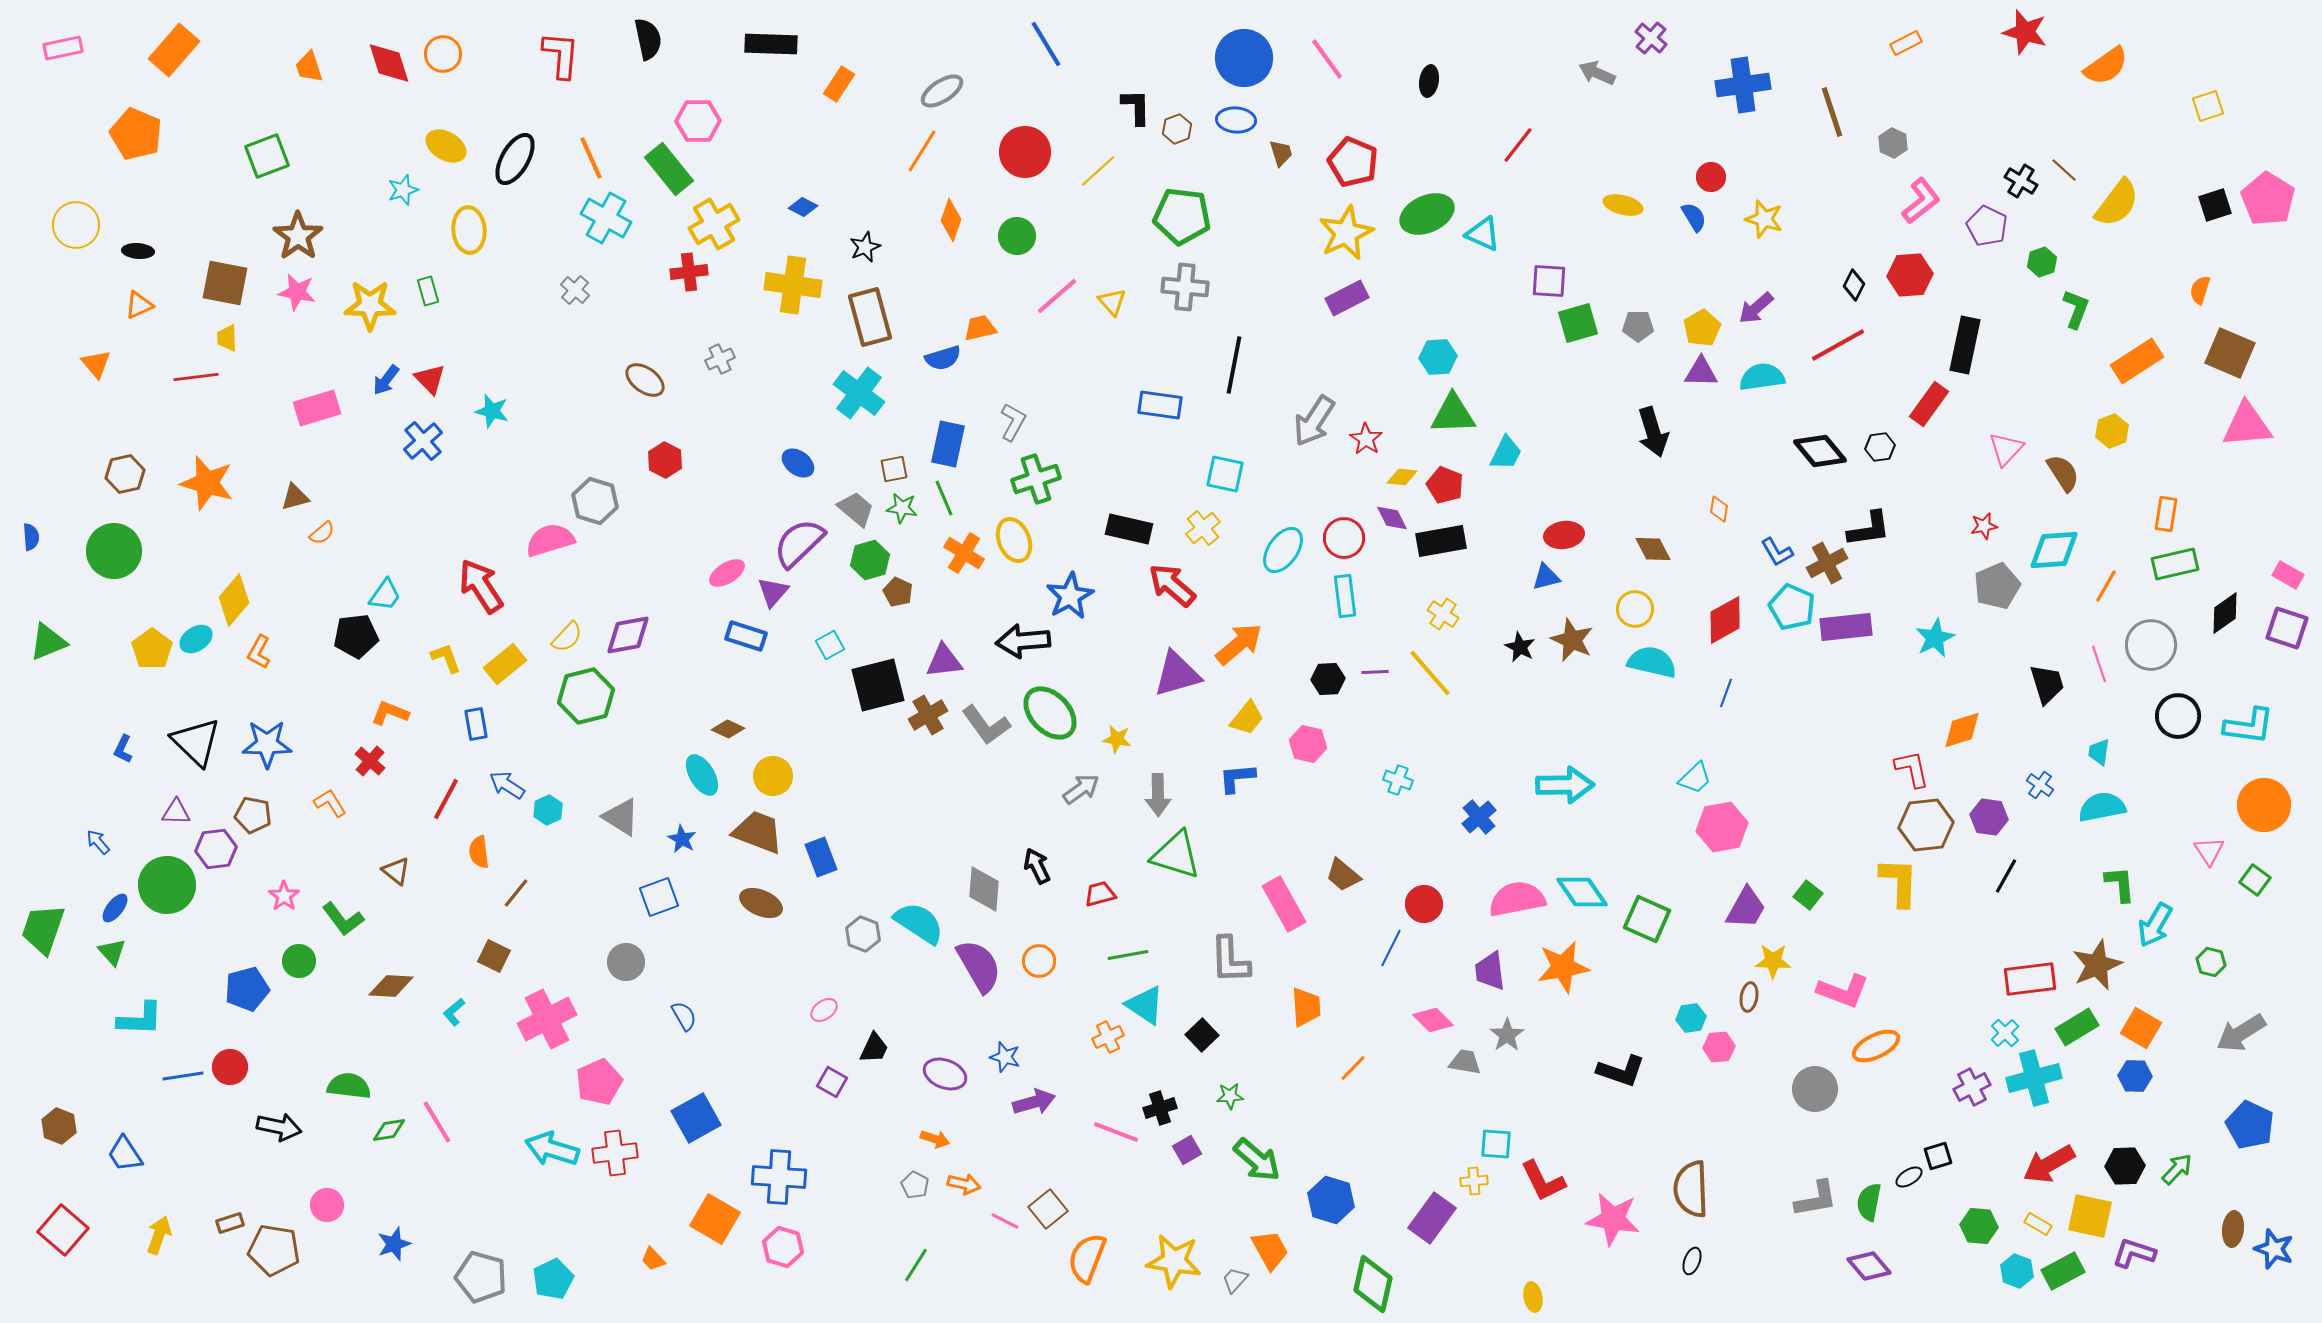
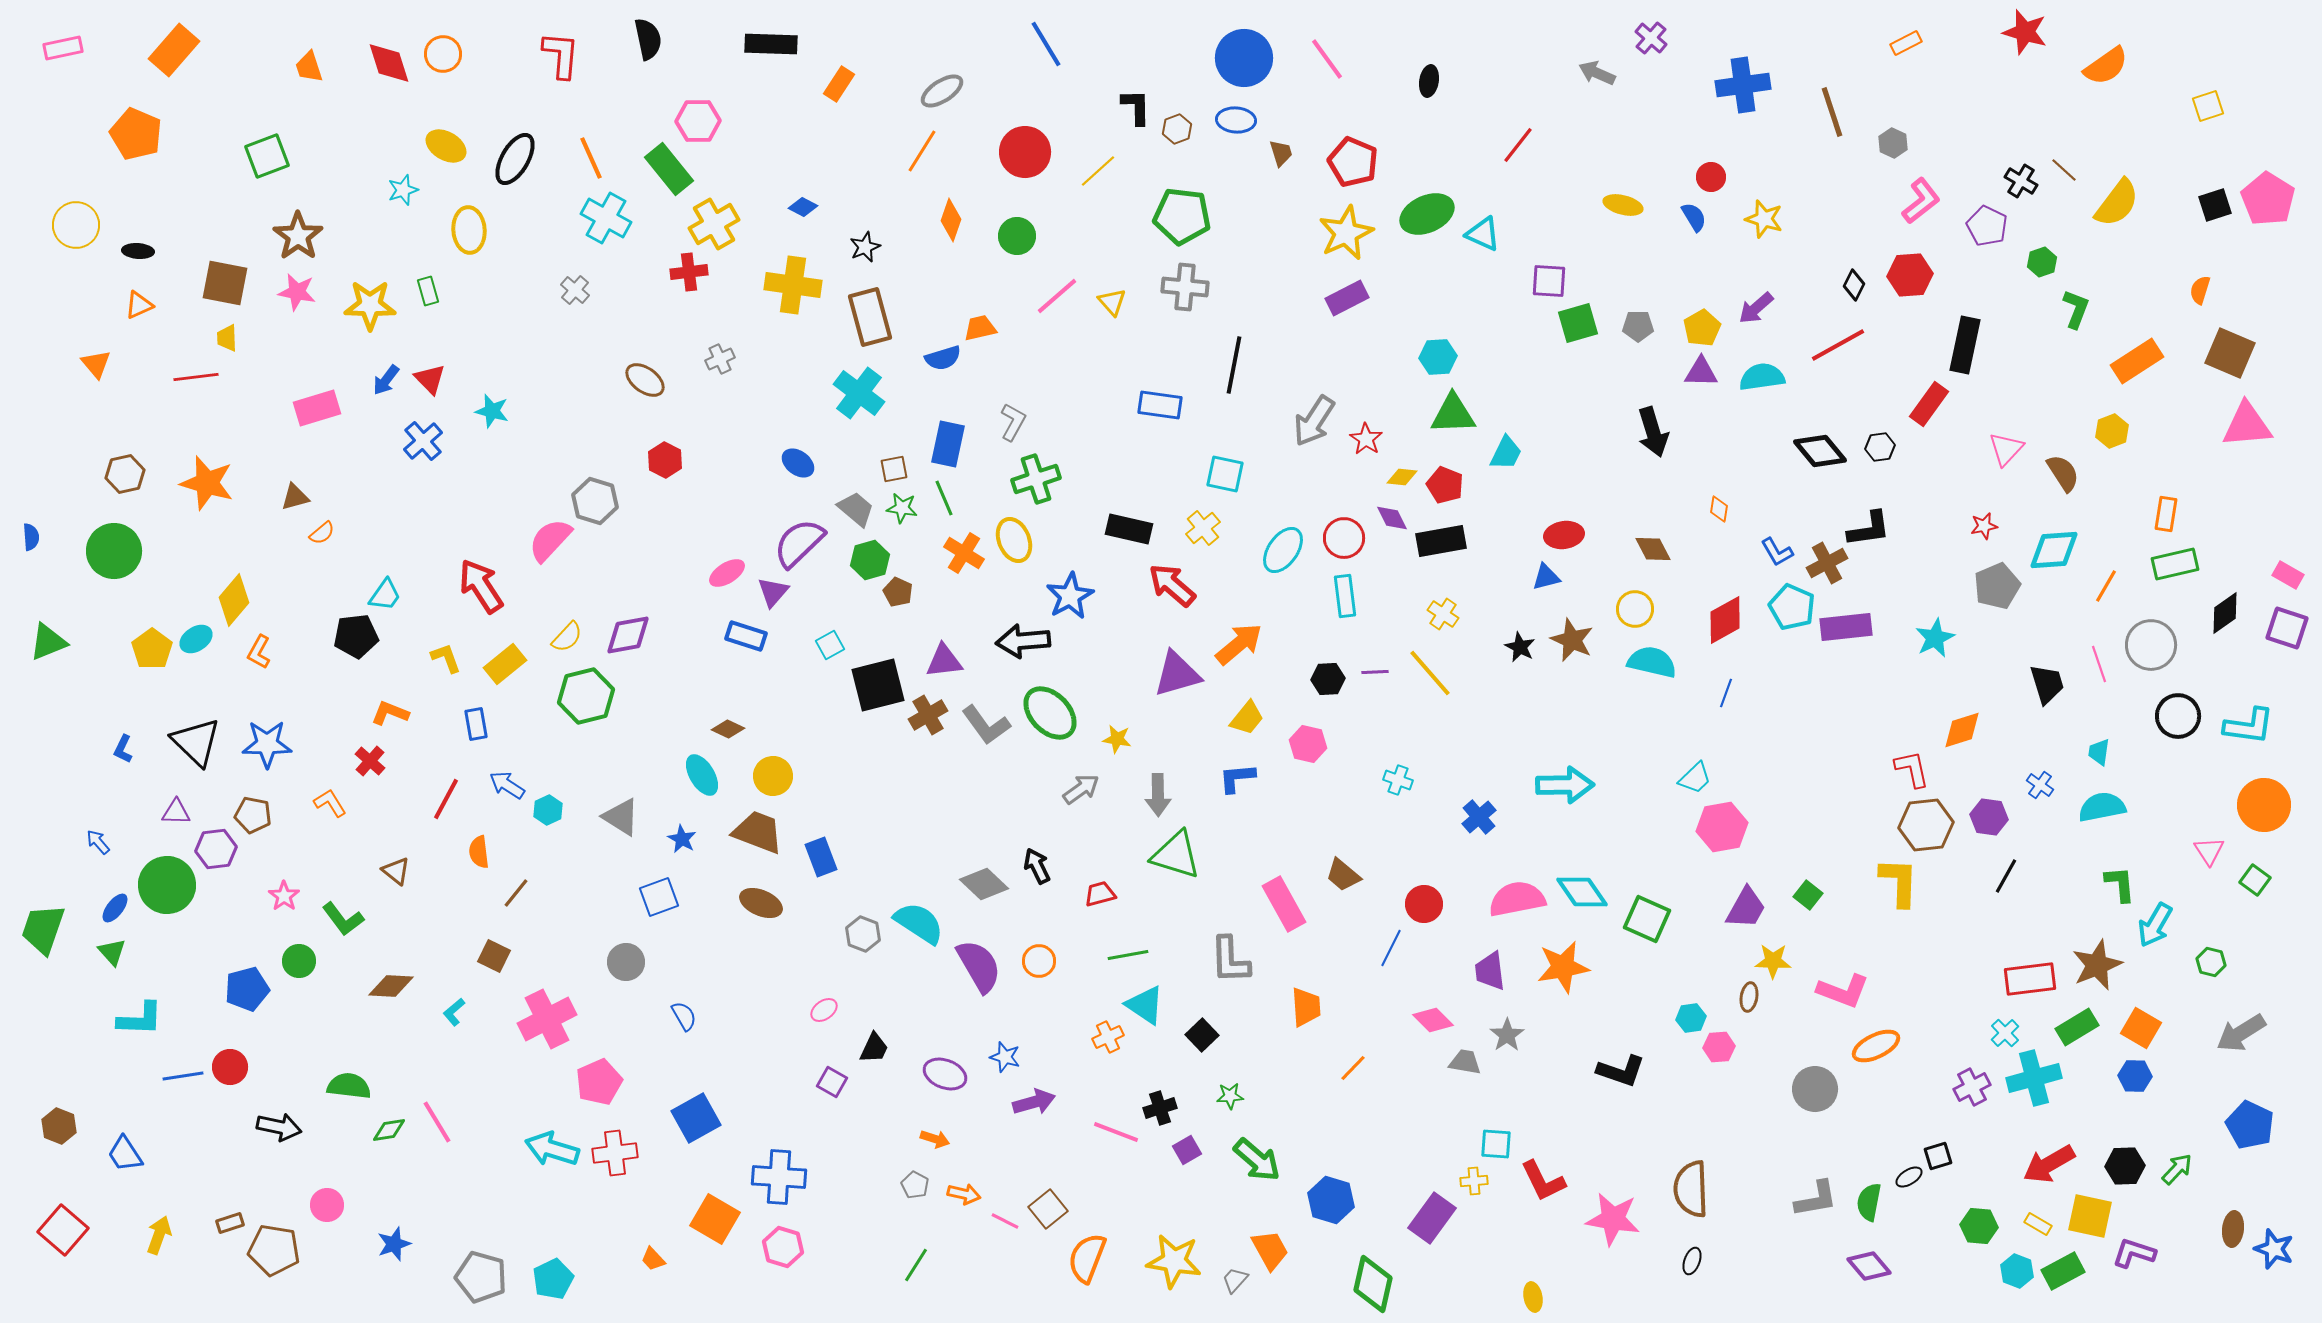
pink semicircle at (550, 540): rotated 30 degrees counterclockwise
gray diamond at (984, 889): moved 5 px up; rotated 51 degrees counterclockwise
orange arrow at (964, 1184): moved 10 px down
